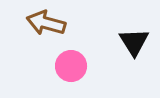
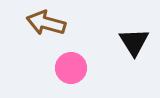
pink circle: moved 2 px down
